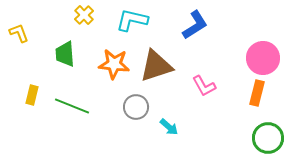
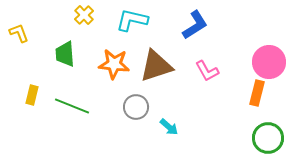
pink circle: moved 6 px right, 4 px down
pink L-shape: moved 3 px right, 15 px up
